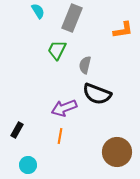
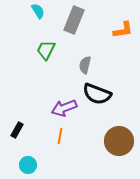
gray rectangle: moved 2 px right, 2 px down
green trapezoid: moved 11 px left
brown circle: moved 2 px right, 11 px up
